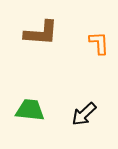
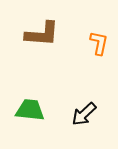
brown L-shape: moved 1 px right, 1 px down
orange L-shape: rotated 15 degrees clockwise
